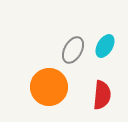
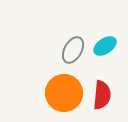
cyan ellipse: rotated 25 degrees clockwise
orange circle: moved 15 px right, 6 px down
